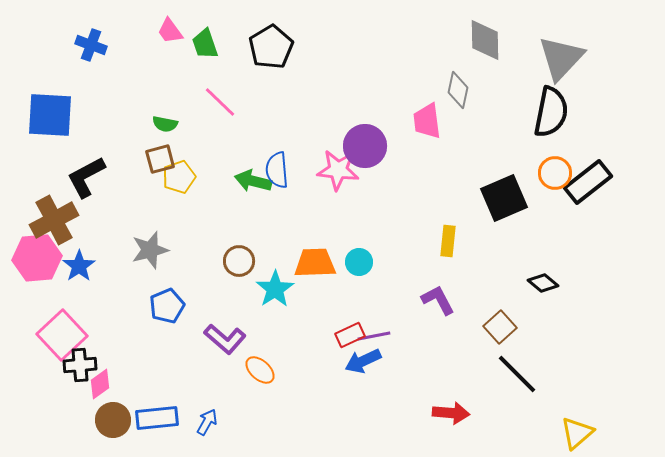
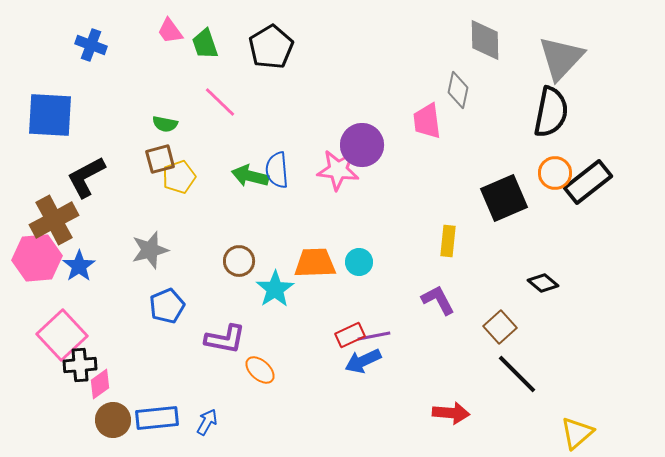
purple circle at (365, 146): moved 3 px left, 1 px up
green arrow at (253, 181): moved 3 px left, 5 px up
purple L-shape at (225, 339): rotated 30 degrees counterclockwise
